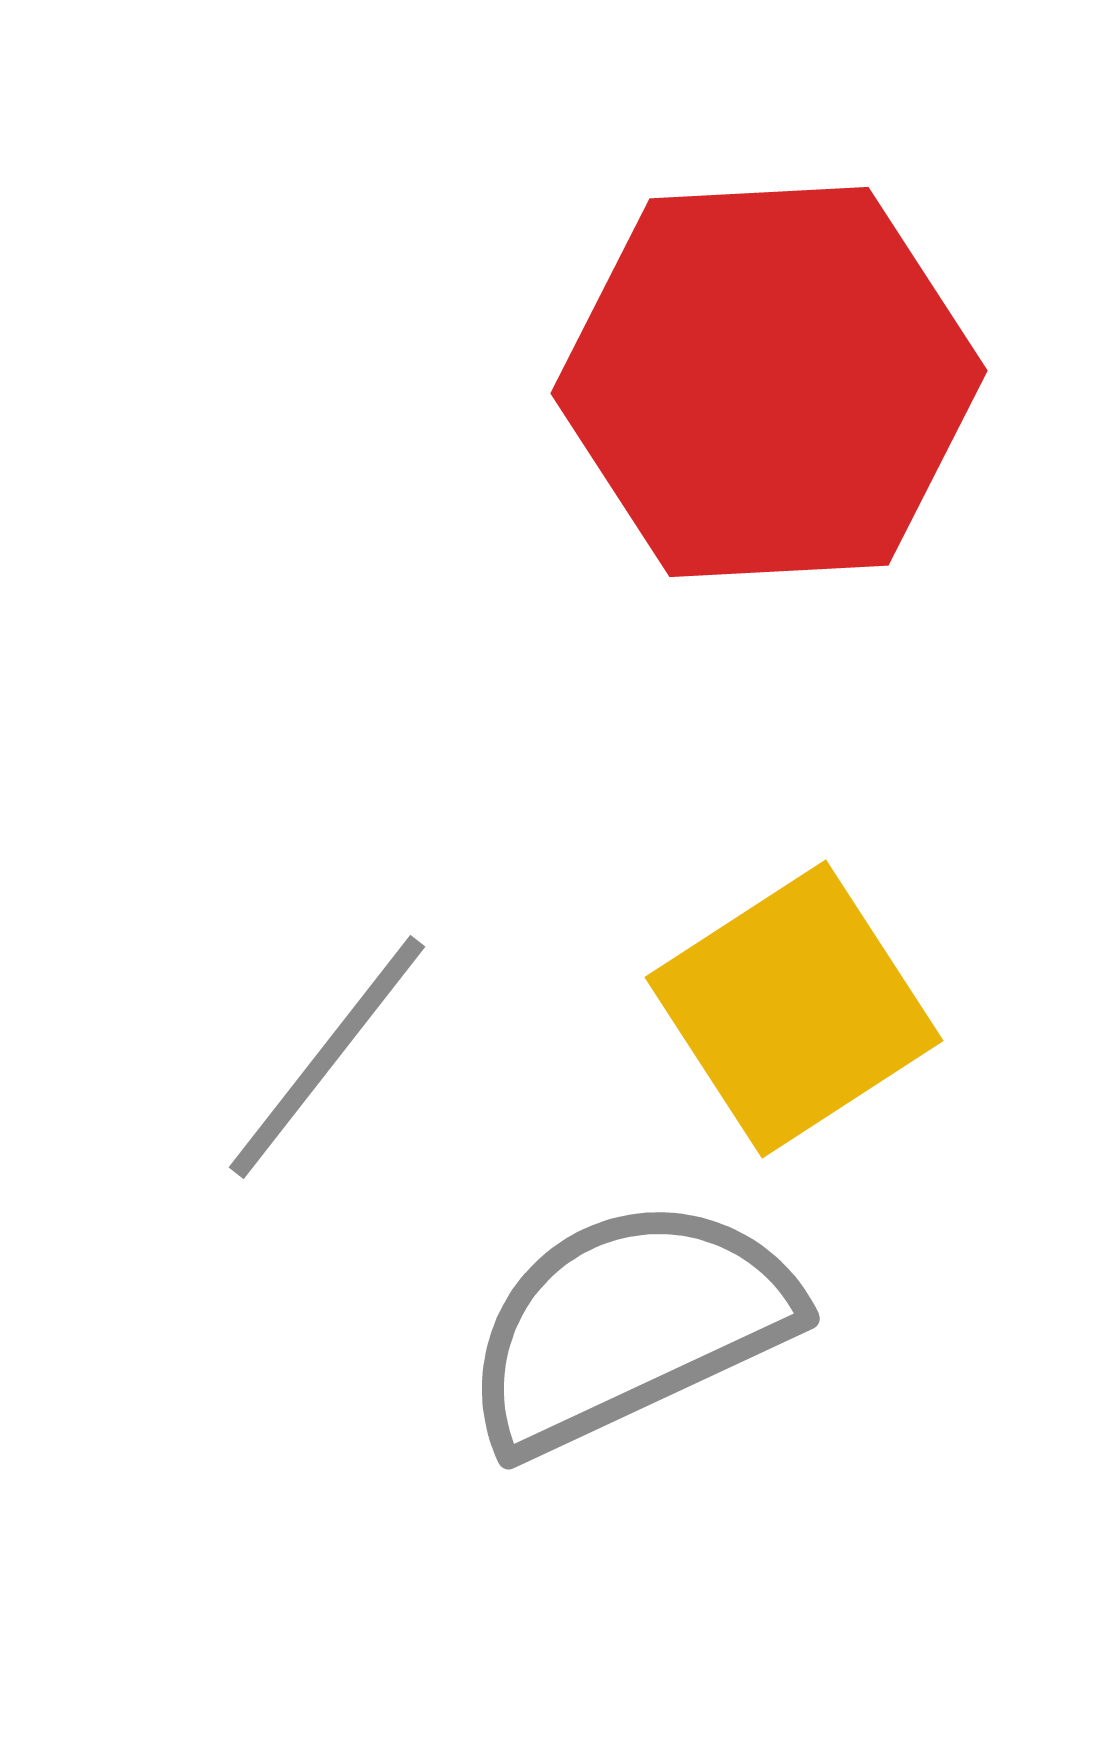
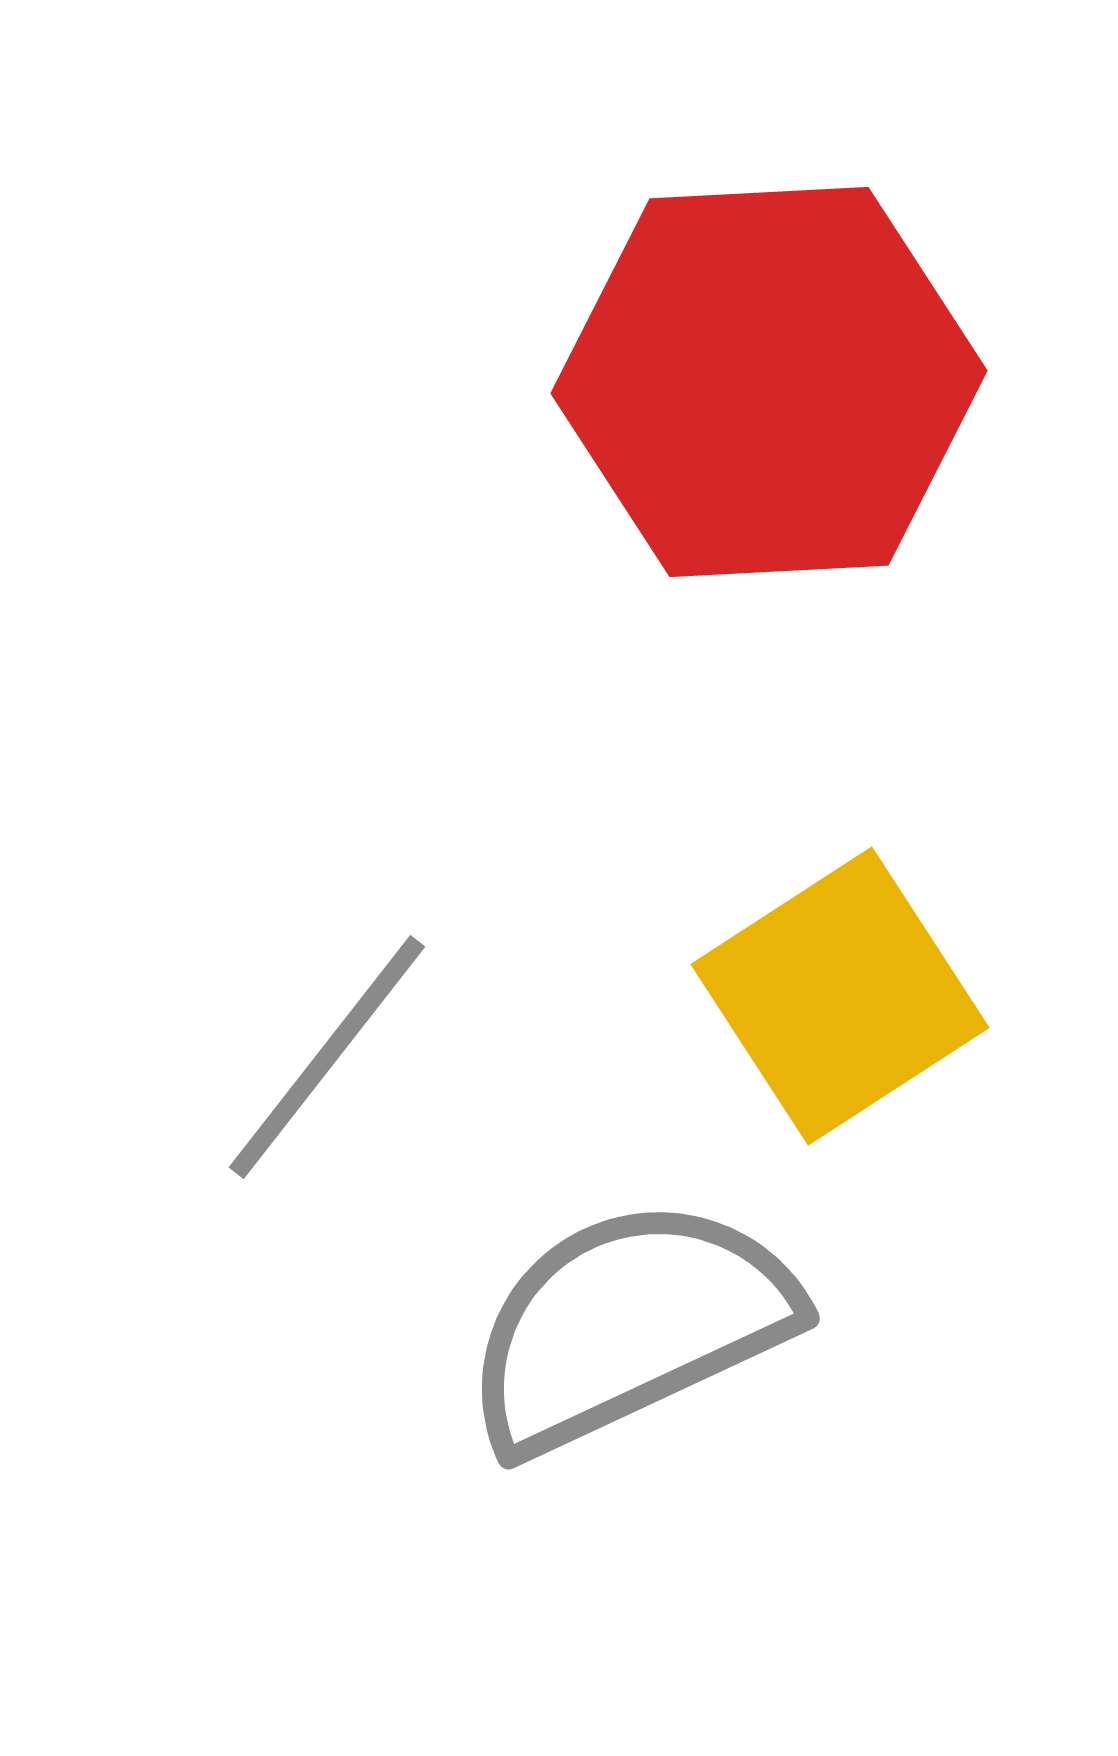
yellow square: moved 46 px right, 13 px up
